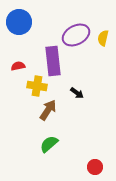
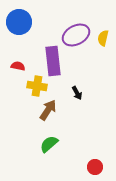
red semicircle: rotated 24 degrees clockwise
black arrow: rotated 24 degrees clockwise
